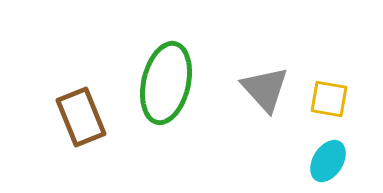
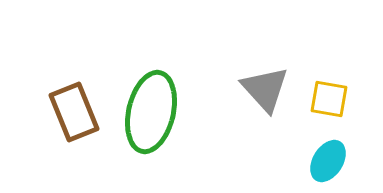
green ellipse: moved 15 px left, 29 px down
brown rectangle: moved 7 px left, 5 px up
